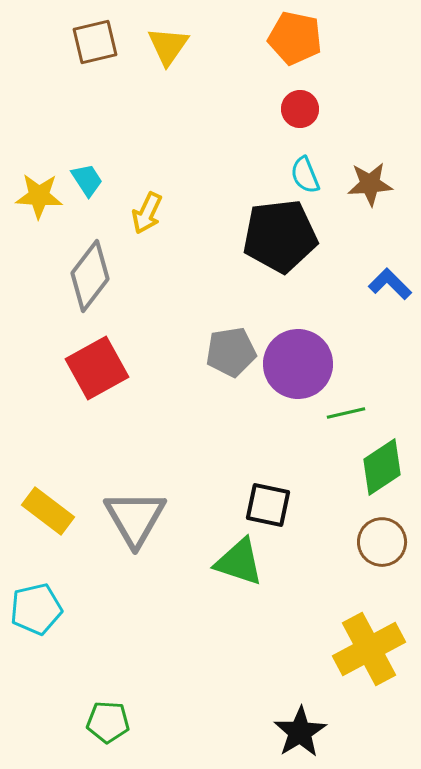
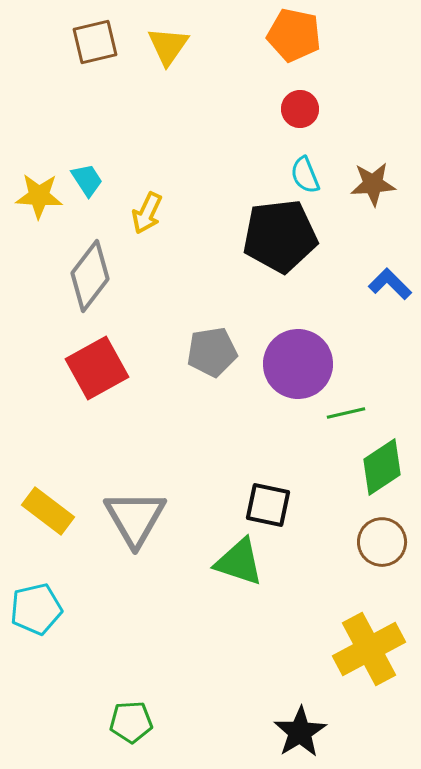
orange pentagon: moved 1 px left, 3 px up
brown star: moved 3 px right
gray pentagon: moved 19 px left
green pentagon: moved 23 px right; rotated 6 degrees counterclockwise
